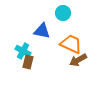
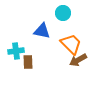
orange trapezoid: rotated 20 degrees clockwise
cyan cross: moved 7 px left; rotated 35 degrees counterclockwise
brown rectangle: rotated 16 degrees counterclockwise
